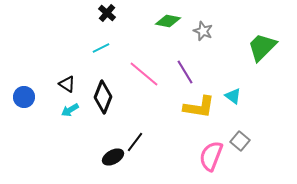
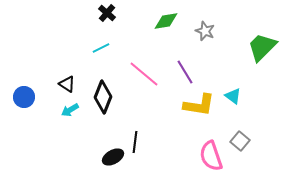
green diamond: moved 2 px left; rotated 20 degrees counterclockwise
gray star: moved 2 px right
yellow L-shape: moved 2 px up
black line: rotated 30 degrees counterclockwise
pink semicircle: rotated 40 degrees counterclockwise
